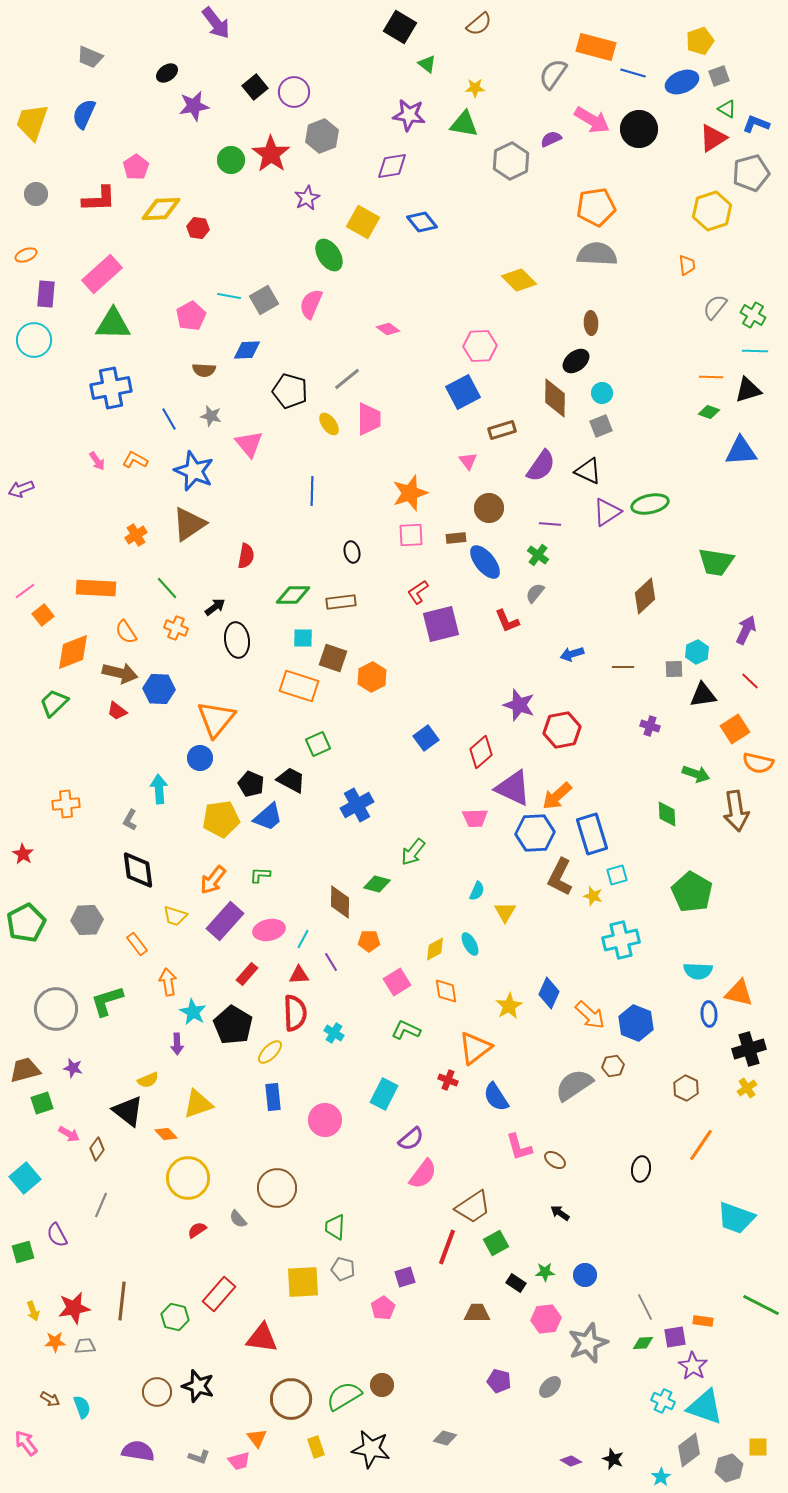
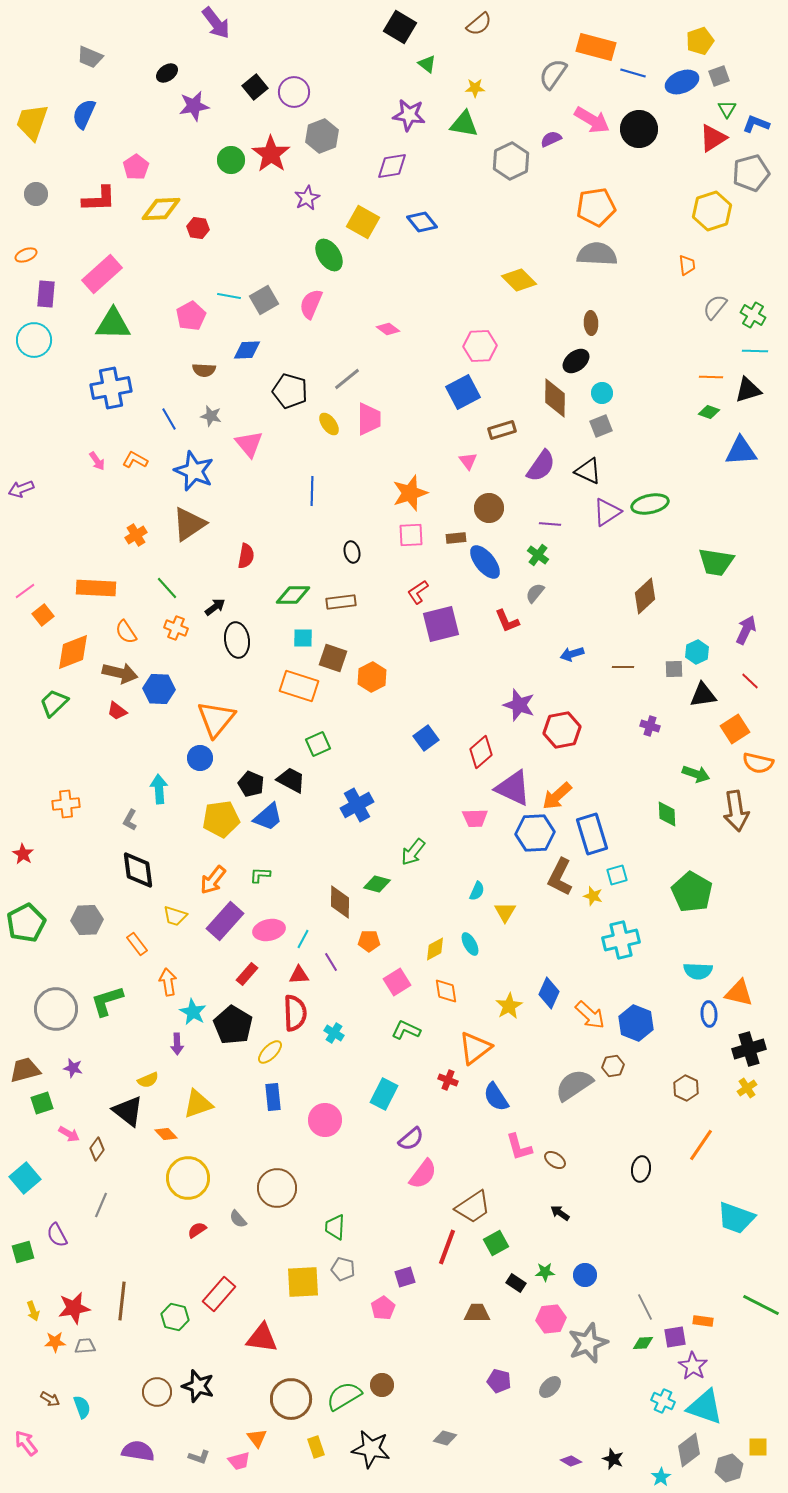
green triangle at (727, 109): rotated 30 degrees clockwise
pink hexagon at (546, 1319): moved 5 px right
